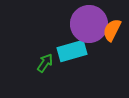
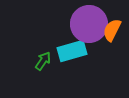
green arrow: moved 2 px left, 2 px up
